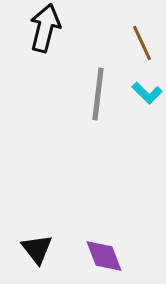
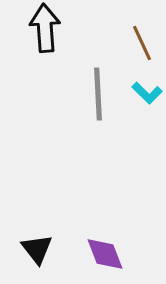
black arrow: rotated 18 degrees counterclockwise
gray line: rotated 10 degrees counterclockwise
purple diamond: moved 1 px right, 2 px up
